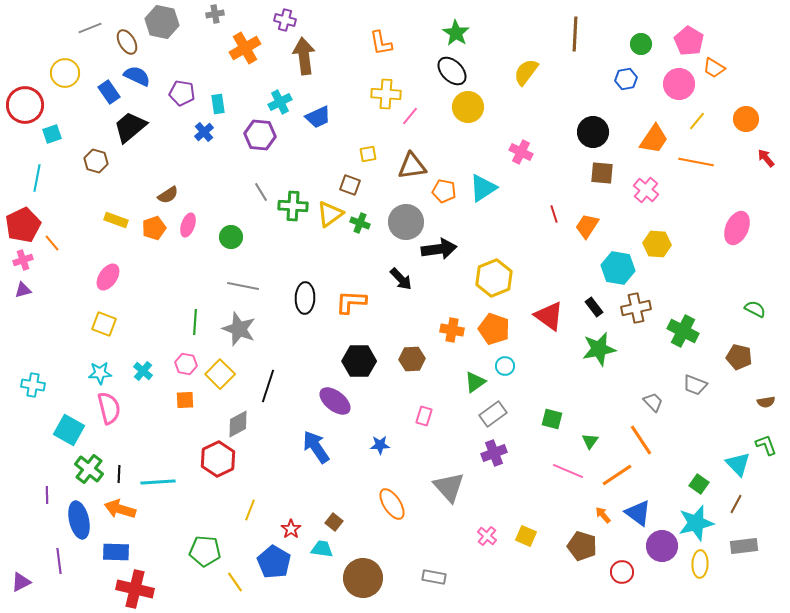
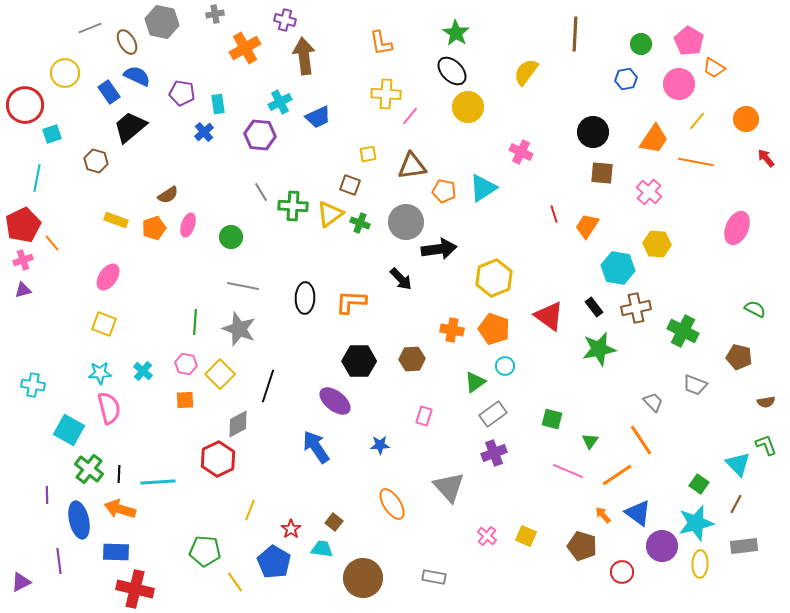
pink cross at (646, 190): moved 3 px right, 2 px down
